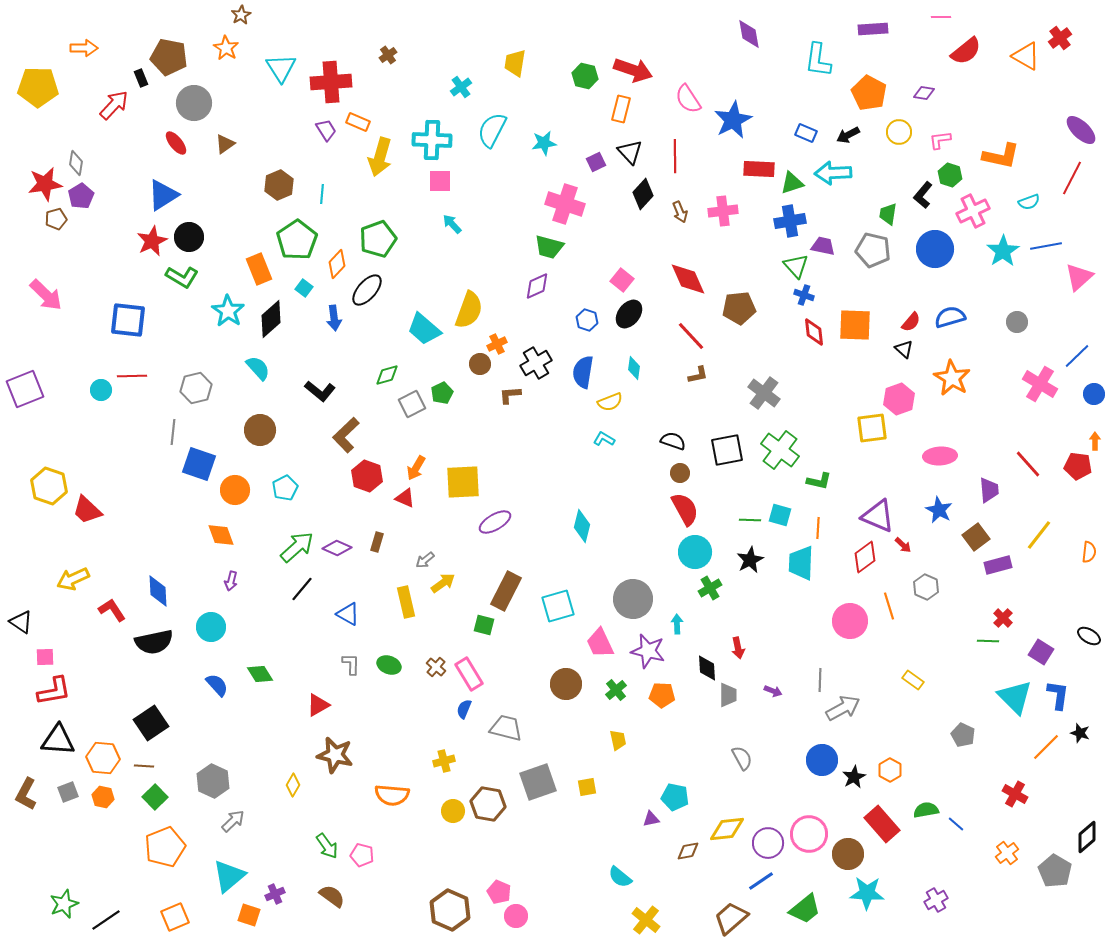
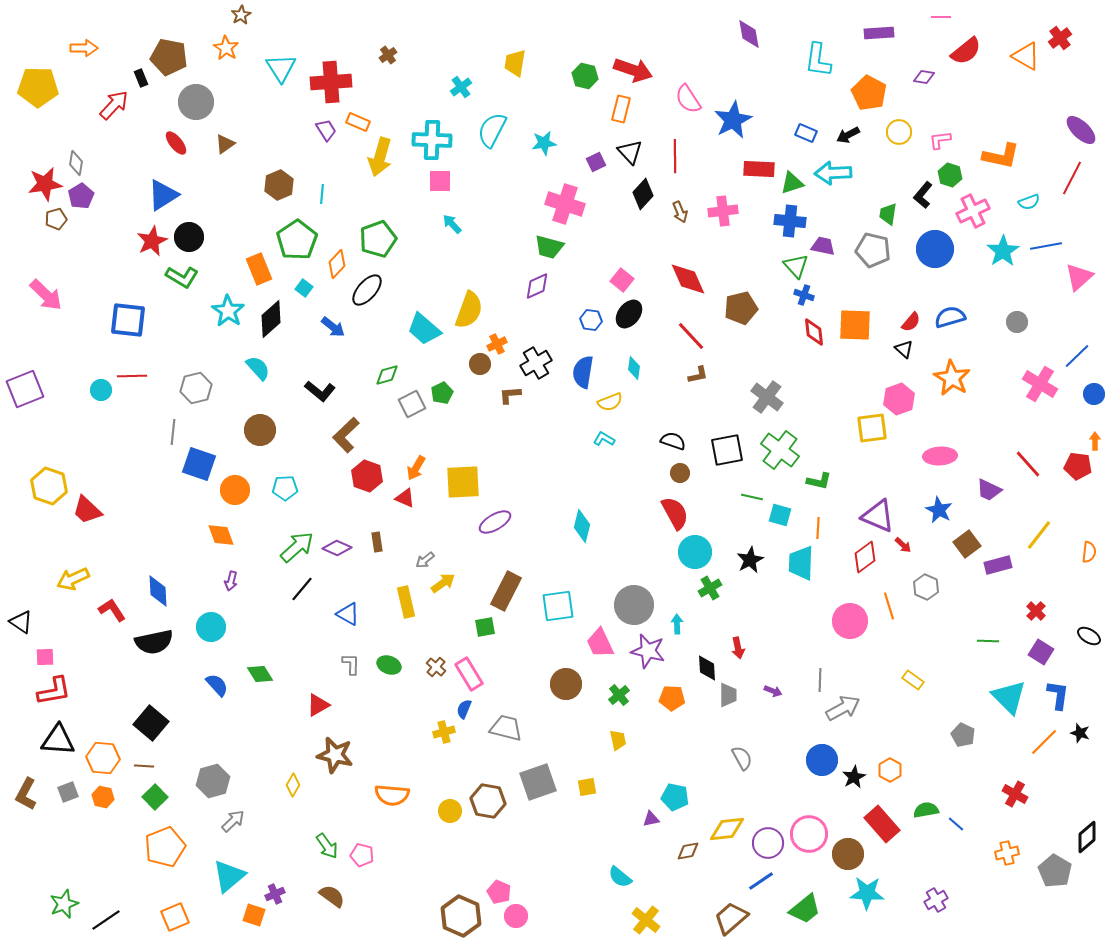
purple rectangle at (873, 29): moved 6 px right, 4 px down
purple diamond at (924, 93): moved 16 px up
gray circle at (194, 103): moved 2 px right, 1 px up
blue cross at (790, 221): rotated 16 degrees clockwise
brown pentagon at (739, 308): moved 2 px right; rotated 8 degrees counterclockwise
blue arrow at (334, 318): moved 1 px left, 9 px down; rotated 45 degrees counterclockwise
blue hexagon at (587, 320): moved 4 px right; rotated 10 degrees counterclockwise
gray cross at (764, 393): moved 3 px right, 4 px down
cyan pentagon at (285, 488): rotated 25 degrees clockwise
purple trapezoid at (989, 490): rotated 120 degrees clockwise
red semicircle at (685, 509): moved 10 px left, 4 px down
green line at (750, 520): moved 2 px right, 23 px up; rotated 10 degrees clockwise
brown square at (976, 537): moved 9 px left, 7 px down
brown rectangle at (377, 542): rotated 24 degrees counterclockwise
gray circle at (633, 599): moved 1 px right, 6 px down
cyan square at (558, 606): rotated 8 degrees clockwise
red cross at (1003, 618): moved 33 px right, 7 px up
green square at (484, 625): moved 1 px right, 2 px down; rotated 25 degrees counterclockwise
green cross at (616, 690): moved 3 px right, 5 px down
orange pentagon at (662, 695): moved 10 px right, 3 px down
cyan triangle at (1015, 697): moved 6 px left
black square at (151, 723): rotated 16 degrees counterclockwise
orange line at (1046, 747): moved 2 px left, 5 px up
yellow cross at (444, 761): moved 29 px up
gray hexagon at (213, 781): rotated 20 degrees clockwise
brown hexagon at (488, 804): moved 3 px up
yellow circle at (453, 811): moved 3 px left
orange cross at (1007, 853): rotated 25 degrees clockwise
brown hexagon at (450, 910): moved 11 px right, 6 px down
orange square at (249, 915): moved 5 px right
